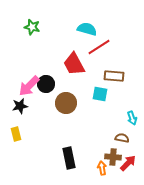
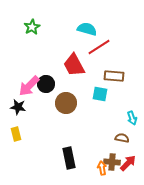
green star: rotated 28 degrees clockwise
red trapezoid: moved 1 px down
black star: moved 2 px left, 1 px down; rotated 21 degrees clockwise
brown cross: moved 1 px left, 5 px down
